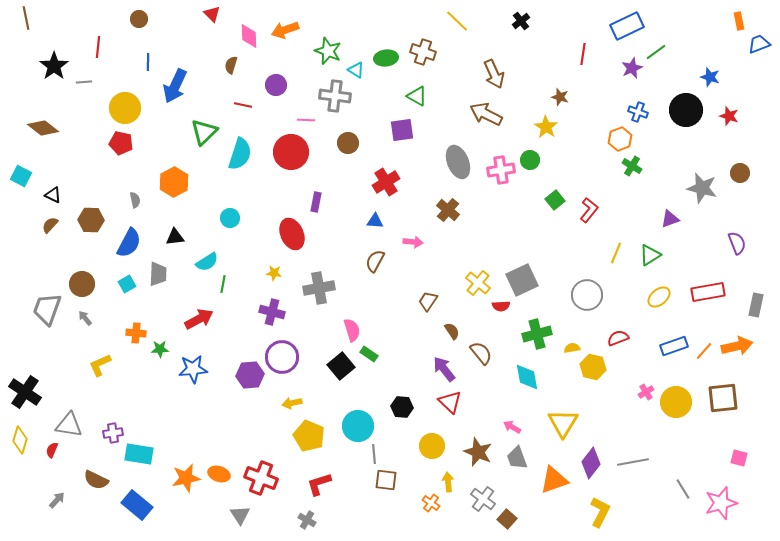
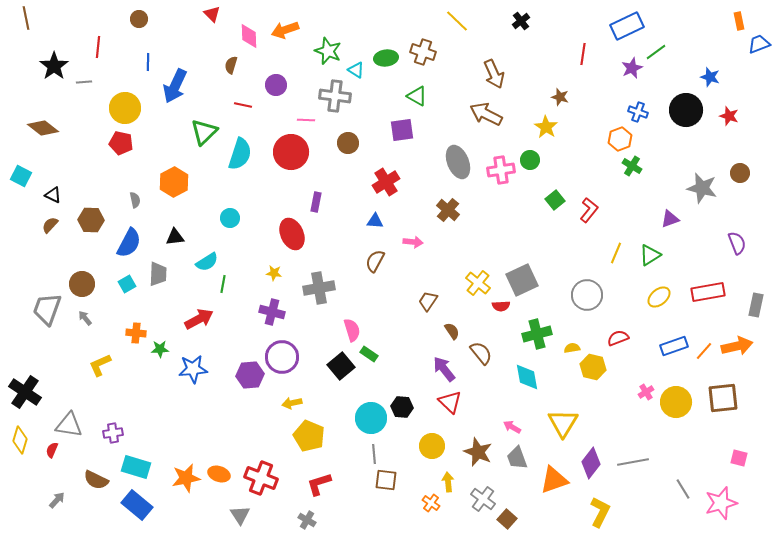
cyan circle at (358, 426): moved 13 px right, 8 px up
cyan rectangle at (139, 454): moved 3 px left, 13 px down; rotated 8 degrees clockwise
